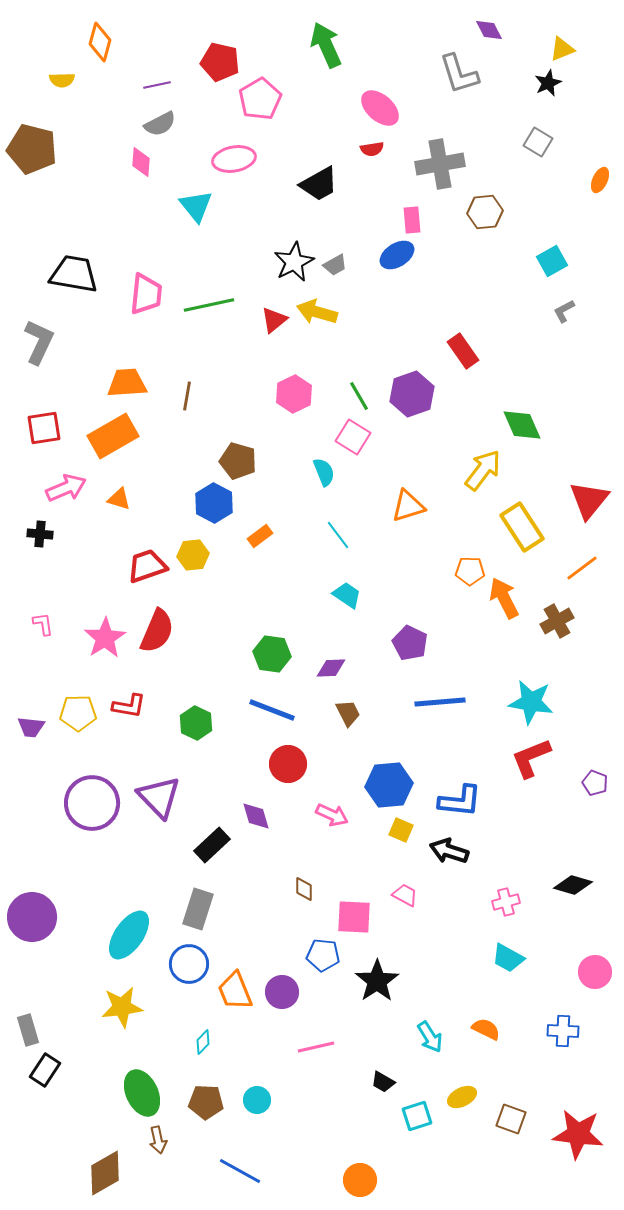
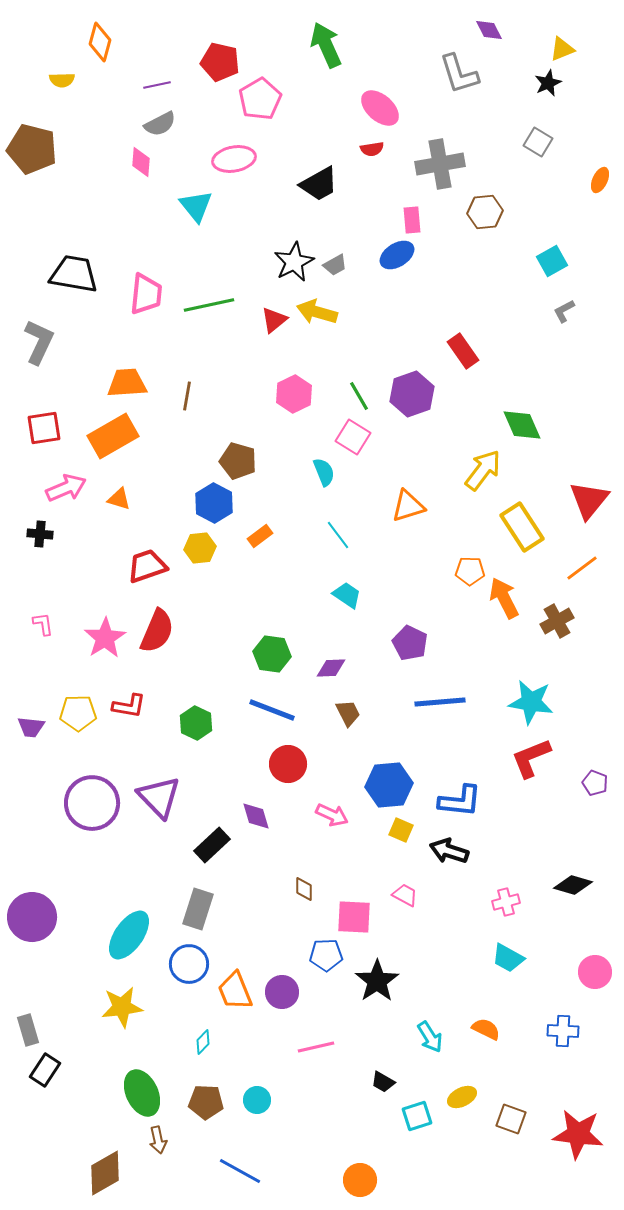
yellow hexagon at (193, 555): moved 7 px right, 7 px up
blue pentagon at (323, 955): moved 3 px right; rotated 8 degrees counterclockwise
